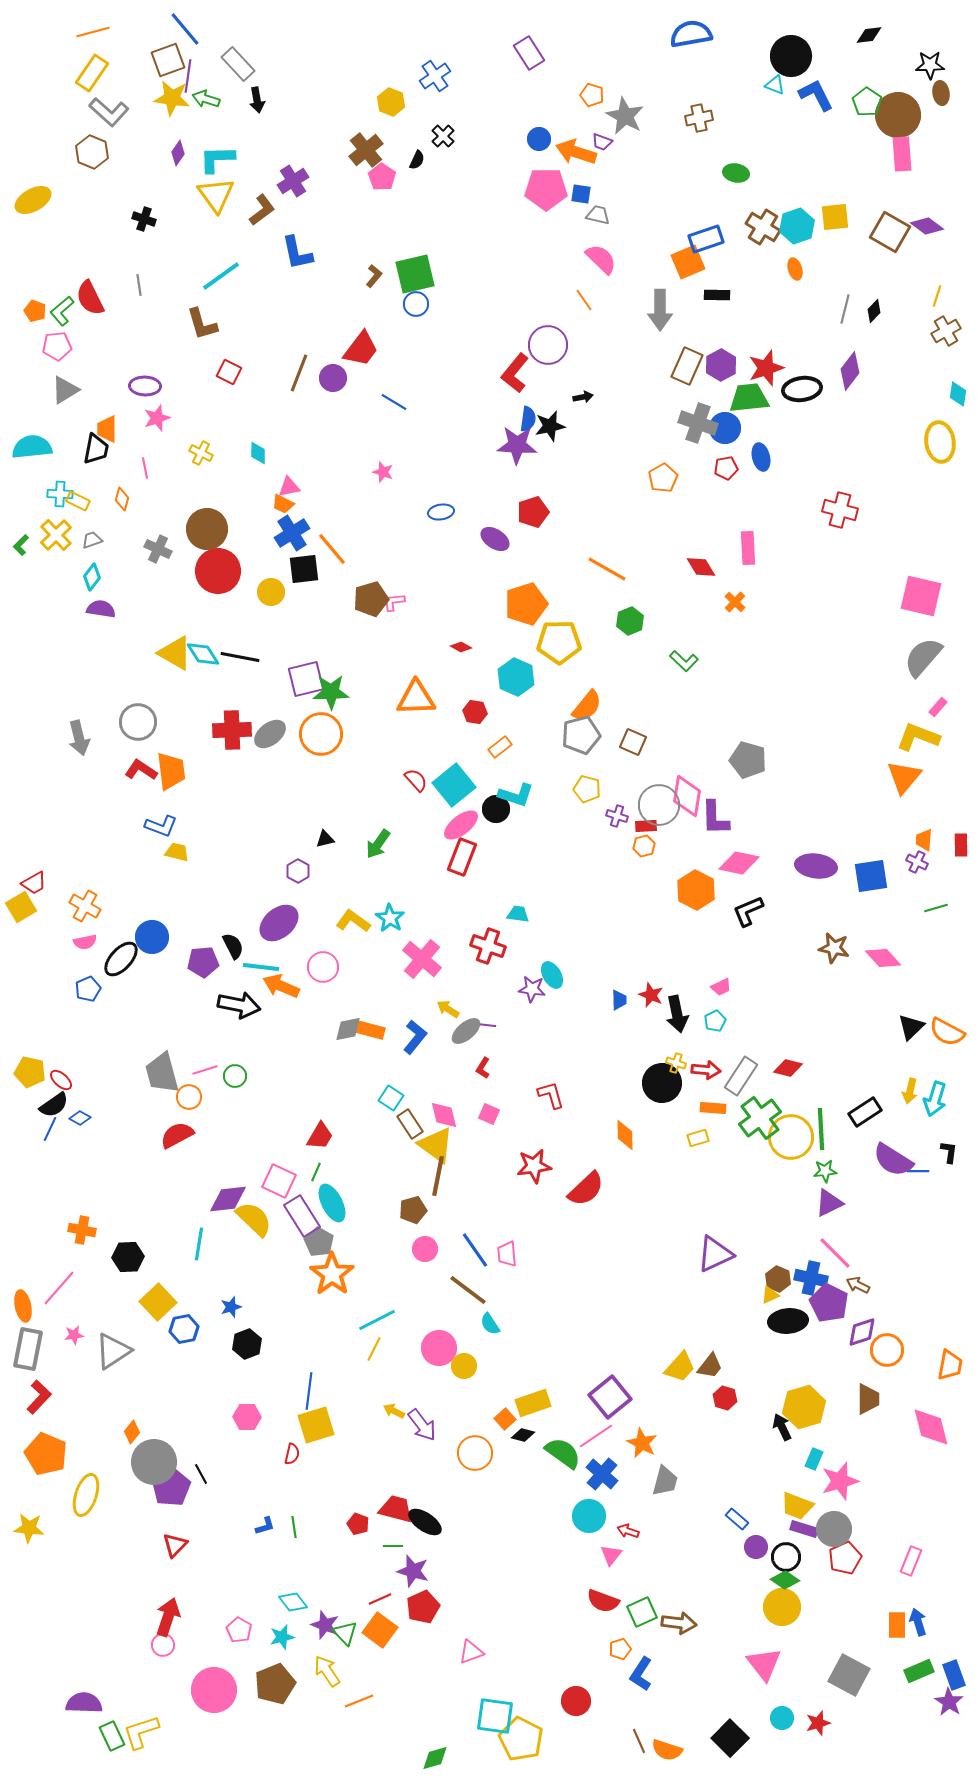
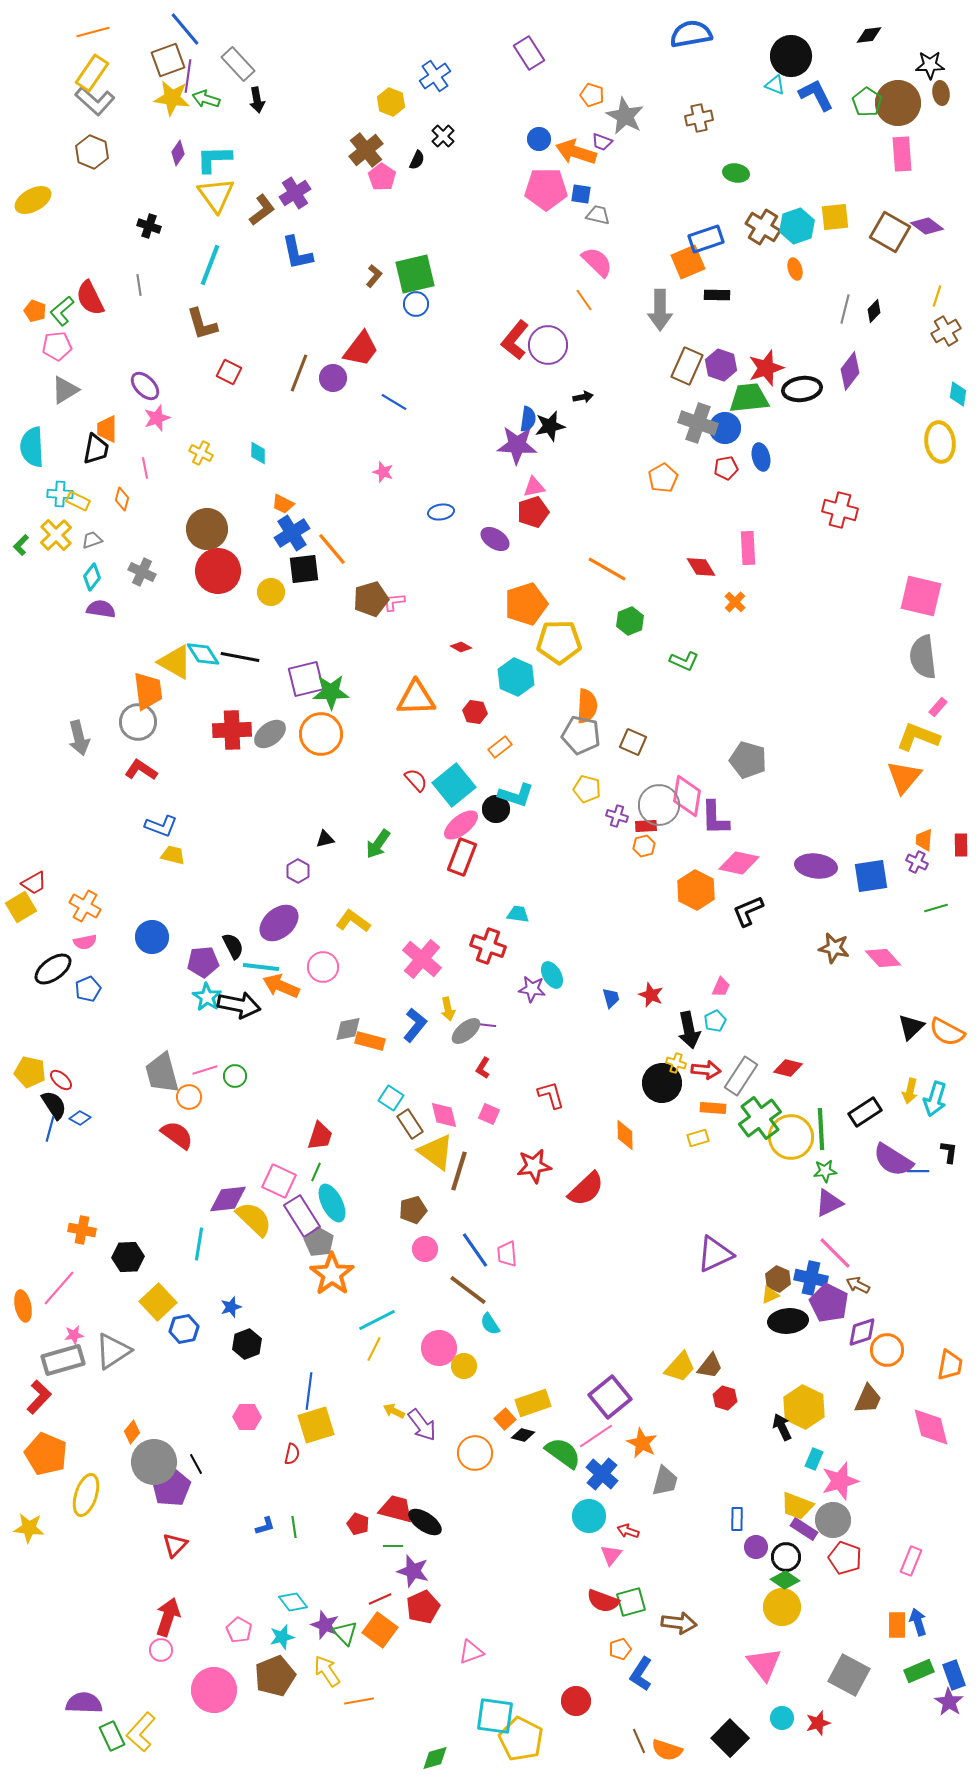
gray L-shape at (109, 112): moved 14 px left, 11 px up
brown circle at (898, 115): moved 12 px up
cyan L-shape at (217, 159): moved 3 px left
purple cross at (293, 181): moved 2 px right, 12 px down
black cross at (144, 219): moved 5 px right, 7 px down
pink semicircle at (601, 259): moved 4 px left, 3 px down
cyan line at (221, 276): moved 11 px left, 11 px up; rotated 33 degrees counterclockwise
purple hexagon at (721, 365): rotated 12 degrees counterclockwise
red L-shape at (515, 373): moved 33 px up
purple ellipse at (145, 386): rotated 44 degrees clockwise
cyan semicircle at (32, 447): rotated 87 degrees counterclockwise
pink triangle at (289, 487): moved 245 px right
gray cross at (158, 549): moved 16 px left, 23 px down
yellow triangle at (175, 653): moved 9 px down
gray semicircle at (923, 657): rotated 48 degrees counterclockwise
green L-shape at (684, 661): rotated 20 degrees counterclockwise
orange semicircle at (587, 706): rotated 36 degrees counterclockwise
gray pentagon at (581, 735): rotated 27 degrees clockwise
orange trapezoid at (171, 771): moved 23 px left, 80 px up
yellow trapezoid at (177, 852): moved 4 px left, 3 px down
cyan star at (390, 918): moved 183 px left, 79 px down
black ellipse at (121, 959): moved 68 px left, 10 px down; rotated 12 degrees clockwise
pink trapezoid at (721, 987): rotated 40 degrees counterclockwise
blue trapezoid at (619, 1000): moved 8 px left, 2 px up; rotated 15 degrees counterclockwise
yellow arrow at (448, 1009): rotated 135 degrees counterclockwise
black arrow at (677, 1014): moved 12 px right, 16 px down
orange rectangle at (370, 1030): moved 11 px down
blue L-shape at (415, 1037): moved 12 px up
black semicircle at (54, 1105): rotated 88 degrees counterclockwise
blue line at (50, 1129): rotated 10 degrees counterclockwise
red semicircle at (177, 1135): rotated 64 degrees clockwise
red trapezoid at (320, 1136): rotated 12 degrees counterclockwise
yellow triangle at (436, 1145): moved 7 px down
brown line at (438, 1176): moved 21 px right, 5 px up; rotated 6 degrees clockwise
gray rectangle at (28, 1349): moved 35 px right, 11 px down; rotated 63 degrees clockwise
brown trapezoid at (868, 1399): rotated 24 degrees clockwise
yellow hexagon at (804, 1407): rotated 18 degrees counterclockwise
black line at (201, 1474): moved 5 px left, 10 px up
blue rectangle at (737, 1519): rotated 50 degrees clockwise
purple rectangle at (804, 1529): rotated 16 degrees clockwise
gray circle at (834, 1529): moved 1 px left, 9 px up
red pentagon at (845, 1558): rotated 28 degrees counterclockwise
green square at (642, 1612): moved 11 px left, 10 px up; rotated 8 degrees clockwise
pink circle at (163, 1645): moved 2 px left, 5 px down
brown pentagon at (275, 1684): moved 8 px up
orange line at (359, 1701): rotated 12 degrees clockwise
yellow L-shape at (141, 1732): rotated 30 degrees counterclockwise
